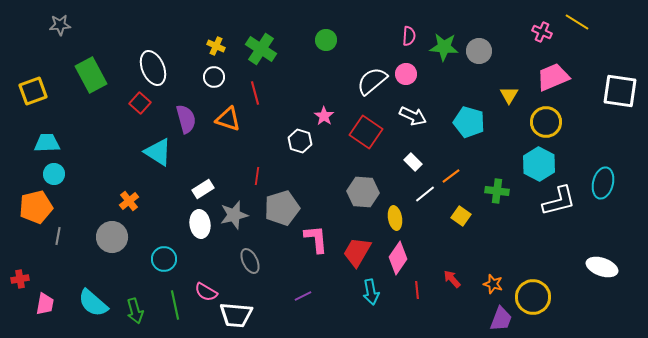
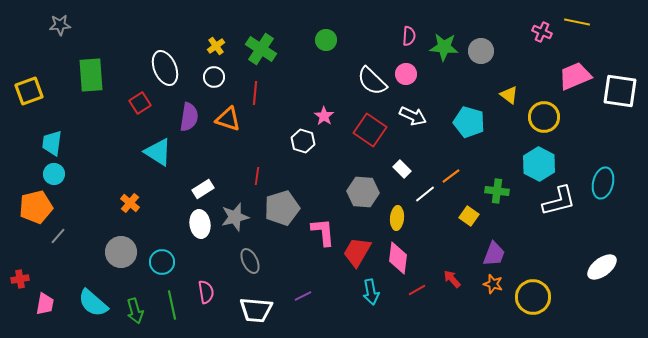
yellow line at (577, 22): rotated 20 degrees counterclockwise
yellow cross at (216, 46): rotated 30 degrees clockwise
gray circle at (479, 51): moved 2 px right
white ellipse at (153, 68): moved 12 px right
green rectangle at (91, 75): rotated 24 degrees clockwise
pink trapezoid at (553, 77): moved 22 px right, 1 px up
white semicircle at (372, 81): rotated 96 degrees counterclockwise
yellow square at (33, 91): moved 4 px left
red line at (255, 93): rotated 20 degrees clockwise
yellow triangle at (509, 95): rotated 24 degrees counterclockwise
red square at (140, 103): rotated 15 degrees clockwise
purple semicircle at (186, 119): moved 3 px right, 2 px up; rotated 24 degrees clockwise
yellow circle at (546, 122): moved 2 px left, 5 px up
red square at (366, 132): moved 4 px right, 2 px up
white hexagon at (300, 141): moved 3 px right
cyan trapezoid at (47, 143): moved 5 px right; rotated 80 degrees counterclockwise
white rectangle at (413, 162): moved 11 px left, 7 px down
orange cross at (129, 201): moved 1 px right, 2 px down; rotated 12 degrees counterclockwise
gray star at (234, 215): moved 1 px right, 2 px down
yellow square at (461, 216): moved 8 px right
yellow ellipse at (395, 218): moved 2 px right; rotated 15 degrees clockwise
gray line at (58, 236): rotated 30 degrees clockwise
gray circle at (112, 237): moved 9 px right, 15 px down
pink L-shape at (316, 239): moved 7 px right, 7 px up
pink diamond at (398, 258): rotated 28 degrees counterclockwise
cyan circle at (164, 259): moved 2 px left, 3 px down
white ellipse at (602, 267): rotated 56 degrees counterclockwise
red line at (417, 290): rotated 66 degrees clockwise
pink semicircle at (206, 292): rotated 130 degrees counterclockwise
green line at (175, 305): moved 3 px left
white trapezoid at (236, 315): moved 20 px right, 5 px up
purple trapezoid at (501, 319): moved 7 px left, 65 px up
